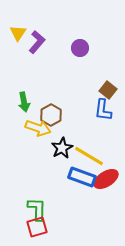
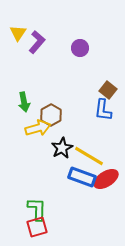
yellow arrow: rotated 35 degrees counterclockwise
